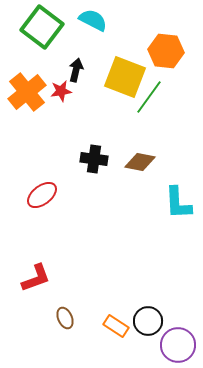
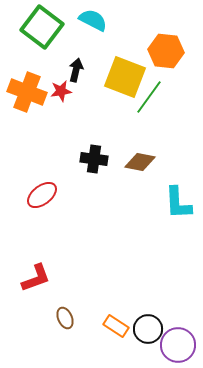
orange cross: rotated 30 degrees counterclockwise
black circle: moved 8 px down
